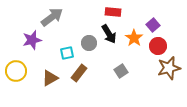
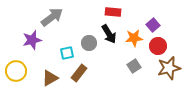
orange star: rotated 30 degrees clockwise
gray square: moved 13 px right, 5 px up
